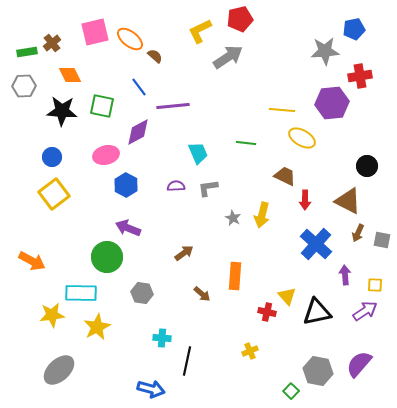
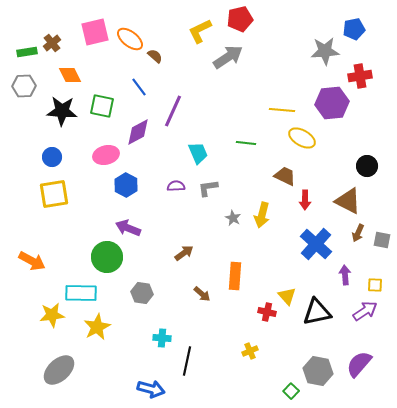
purple line at (173, 106): moved 5 px down; rotated 60 degrees counterclockwise
yellow square at (54, 194): rotated 28 degrees clockwise
